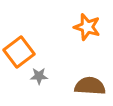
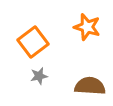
orange square: moved 14 px right, 10 px up
gray star: rotated 12 degrees counterclockwise
